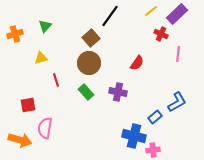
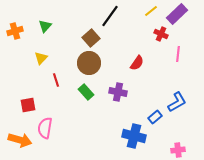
orange cross: moved 3 px up
yellow triangle: rotated 32 degrees counterclockwise
pink cross: moved 25 px right
